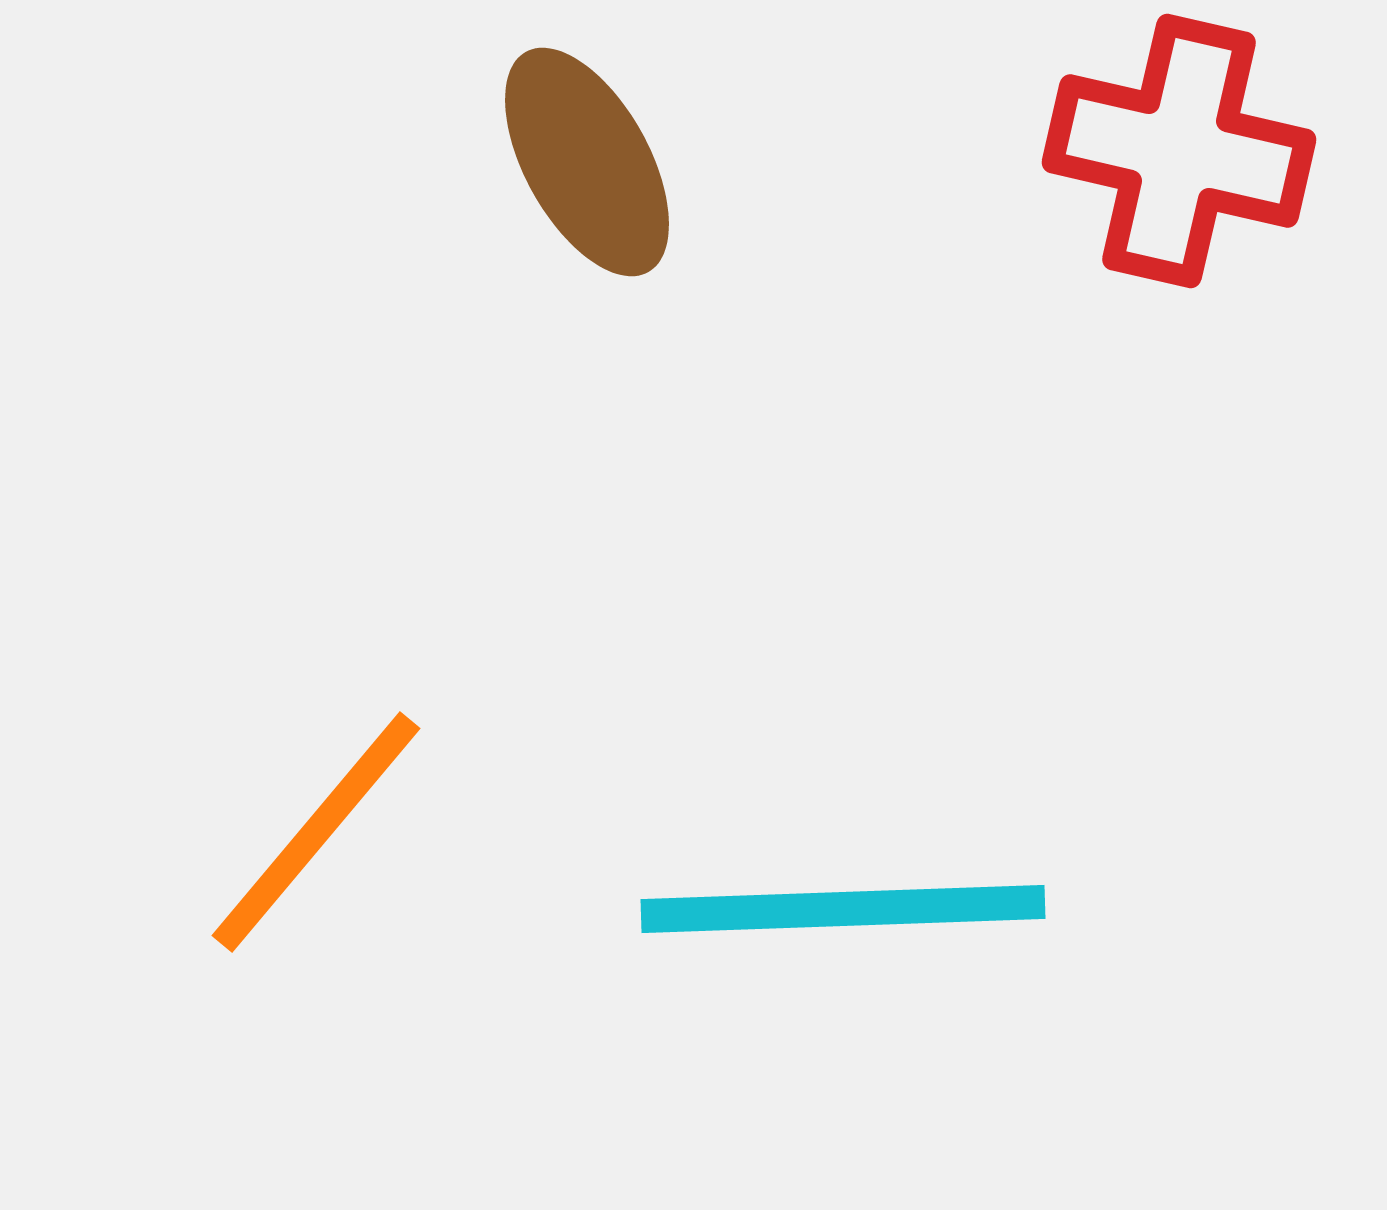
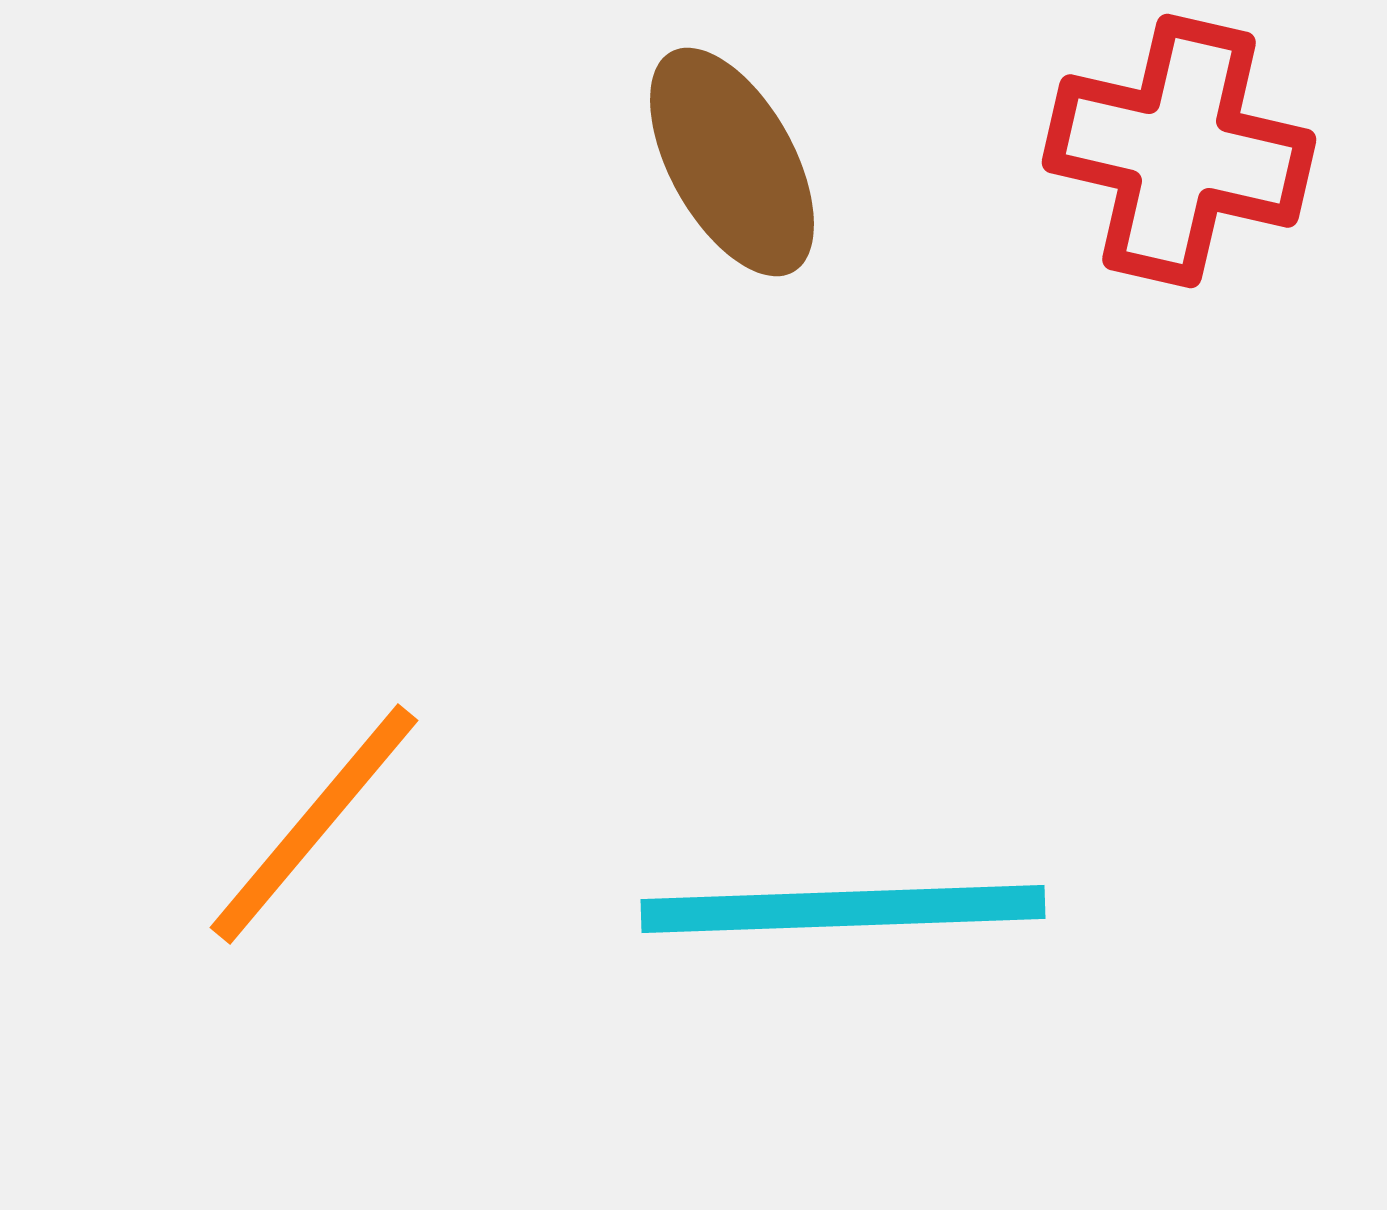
brown ellipse: moved 145 px right
orange line: moved 2 px left, 8 px up
